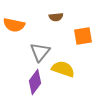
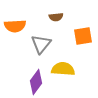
orange semicircle: moved 1 px right, 1 px down; rotated 15 degrees counterclockwise
gray triangle: moved 1 px right, 8 px up
yellow semicircle: rotated 15 degrees counterclockwise
purple diamond: moved 1 px right
